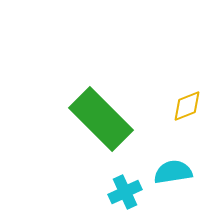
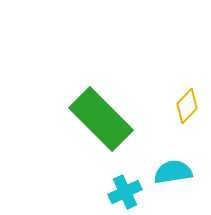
yellow diamond: rotated 24 degrees counterclockwise
